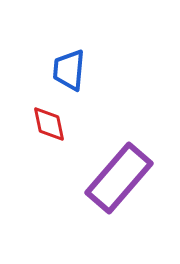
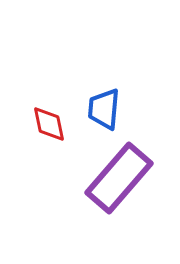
blue trapezoid: moved 35 px right, 39 px down
